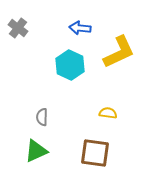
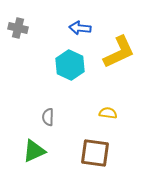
gray cross: rotated 24 degrees counterclockwise
gray semicircle: moved 6 px right
green triangle: moved 2 px left
